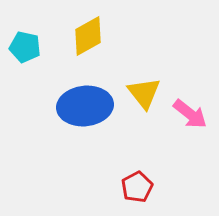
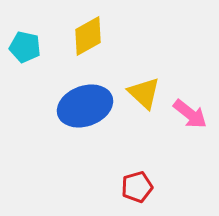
yellow triangle: rotated 9 degrees counterclockwise
blue ellipse: rotated 14 degrees counterclockwise
red pentagon: rotated 12 degrees clockwise
